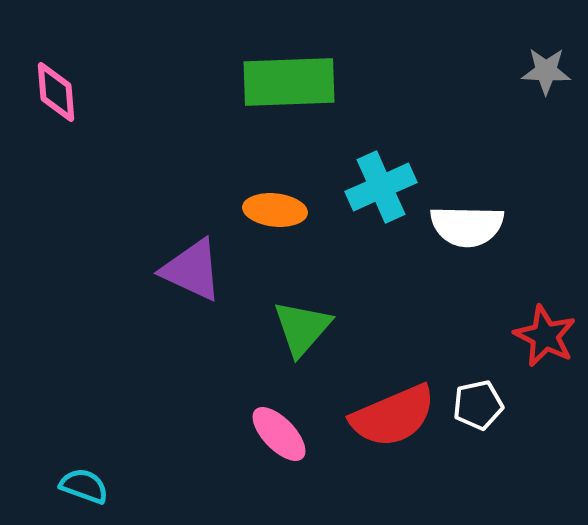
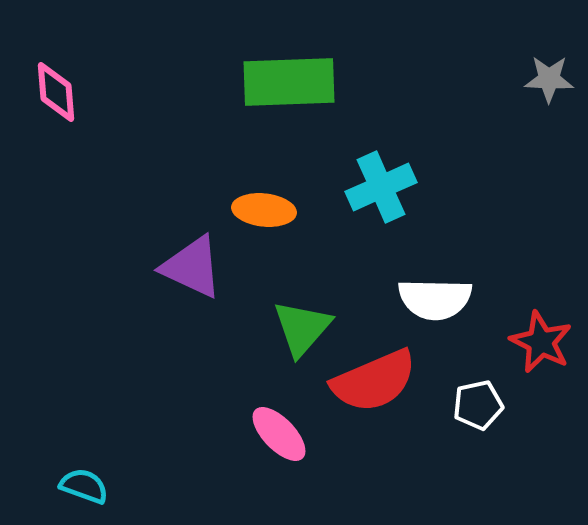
gray star: moved 3 px right, 8 px down
orange ellipse: moved 11 px left
white semicircle: moved 32 px left, 73 px down
purple triangle: moved 3 px up
red star: moved 4 px left, 6 px down
red semicircle: moved 19 px left, 35 px up
